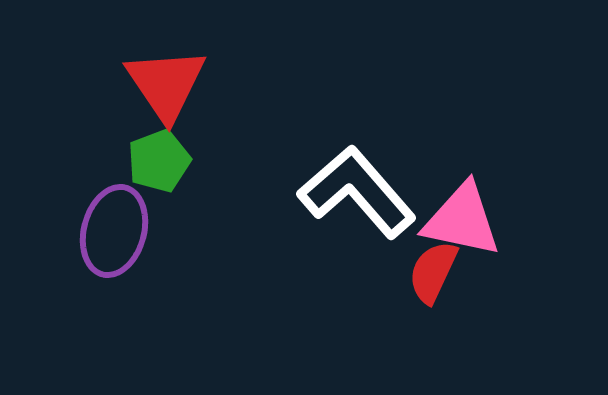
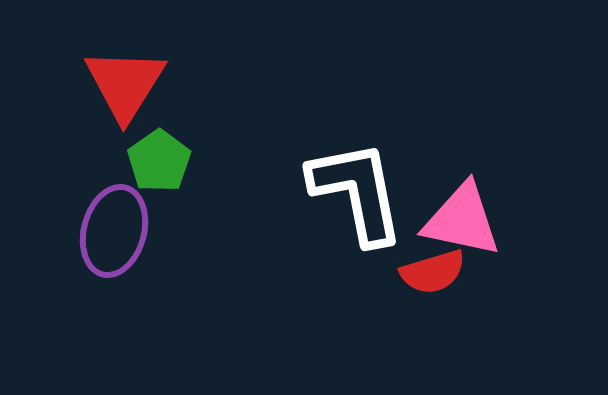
red triangle: moved 41 px left; rotated 6 degrees clockwise
green pentagon: rotated 14 degrees counterclockwise
white L-shape: rotated 30 degrees clockwise
red semicircle: rotated 132 degrees counterclockwise
